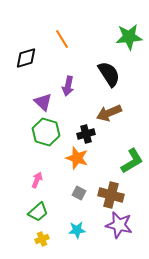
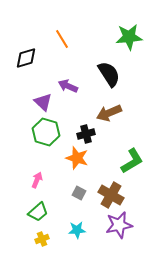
purple arrow: rotated 102 degrees clockwise
brown cross: rotated 15 degrees clockwise
purple star: rotated 24 degrees counterclockwise
